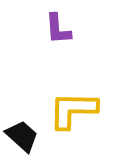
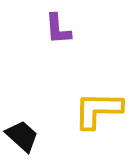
yellow L-shape: moved 25 px right
